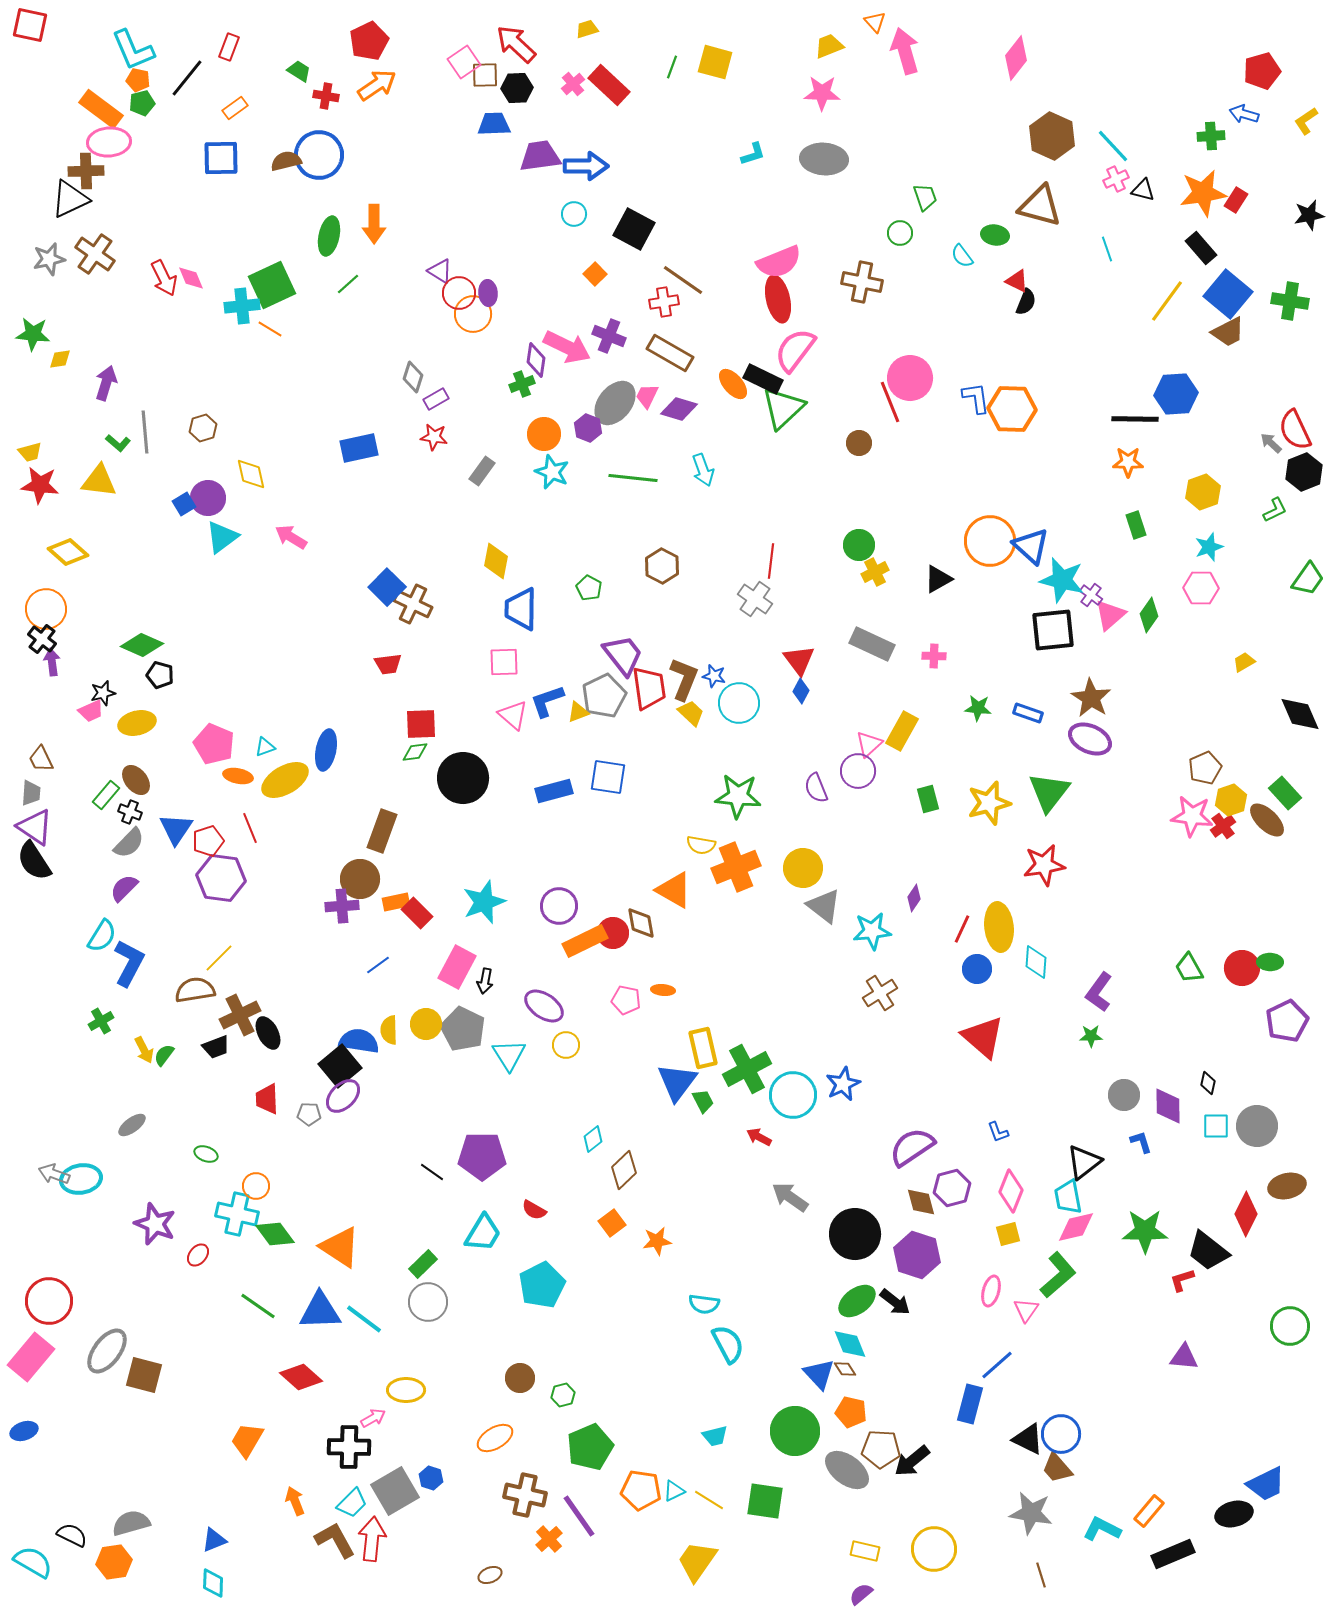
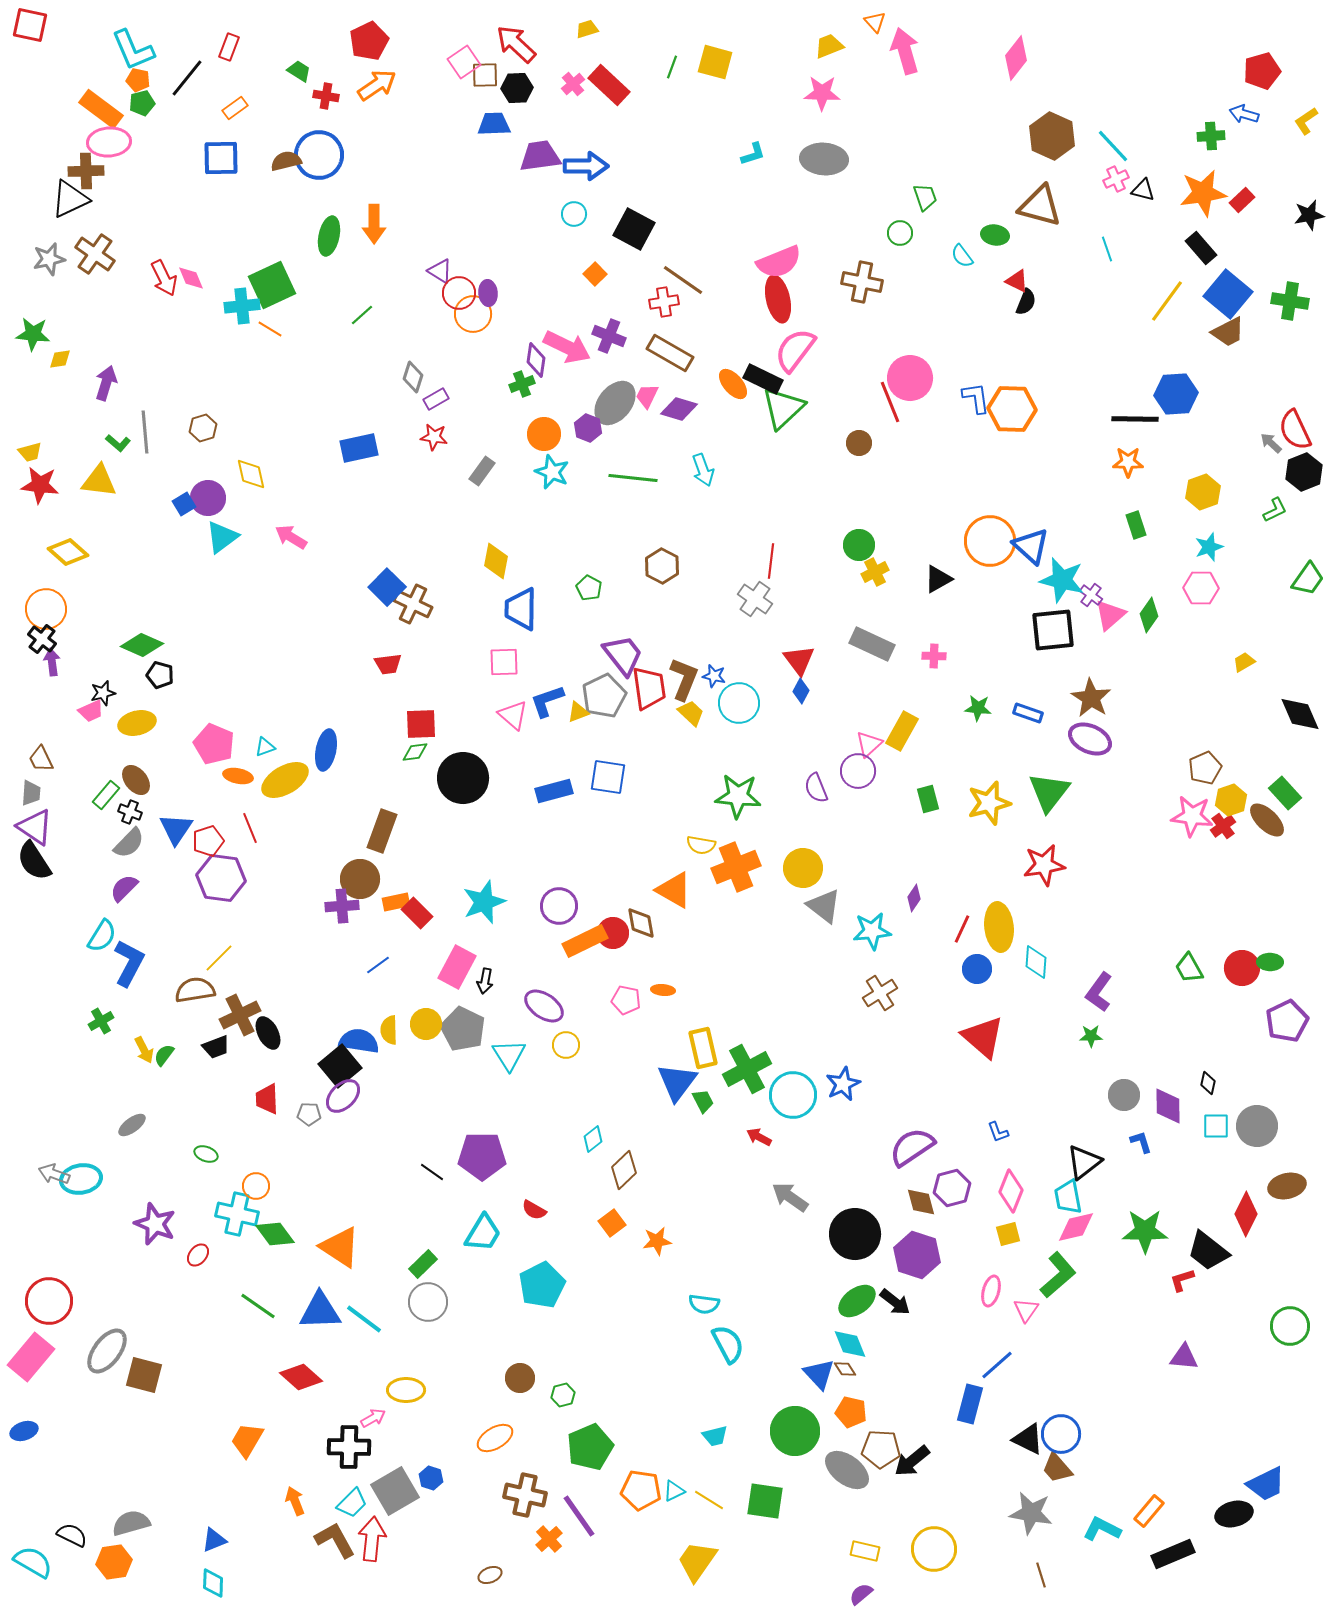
red rectangle at (1236, 200): moved 6 px right; rotated 15 degrees clockwise
green line at (348, 284): moved 14 px right, 31 px down
